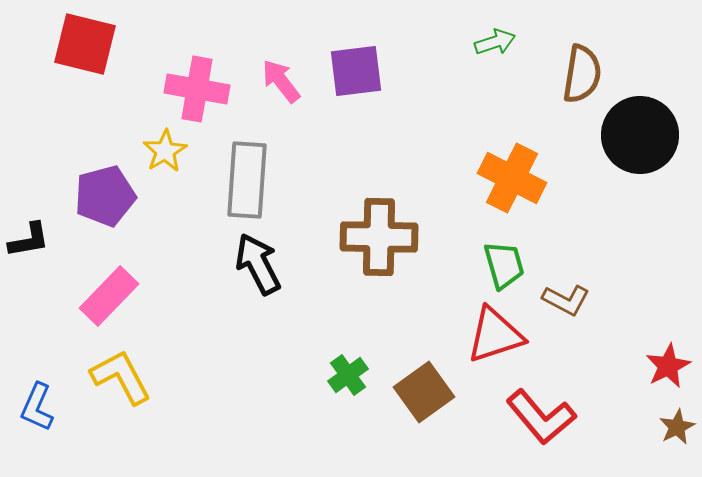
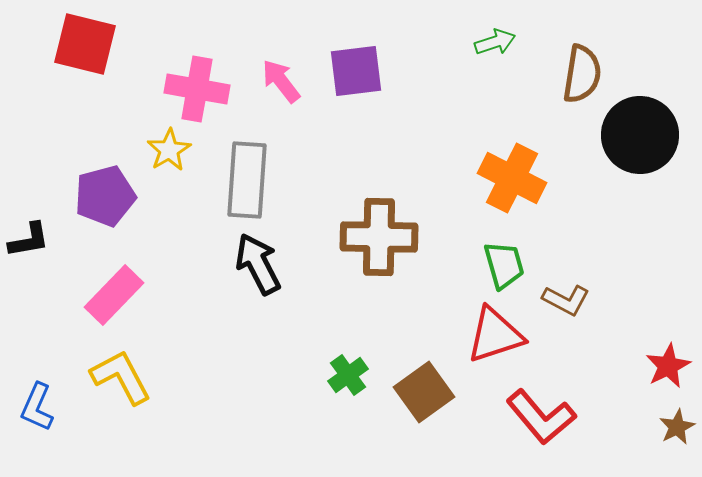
yellow star: moved 4 px right, 1 px up
pink rectangle: moved 5 px right, 1 px up
